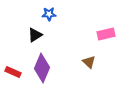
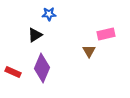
brown triangle: moved 11 px up; rotated 16 degrees clockwise
